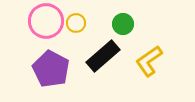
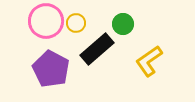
black rectangle: moved 6 px left, 7 px up
